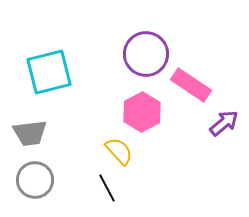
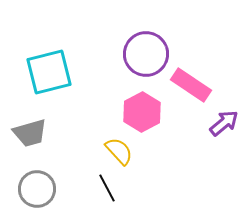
gray trapezoid: rotated 9 degrees counterclockwise
gray circle: moved 2 px right, 9 px down
